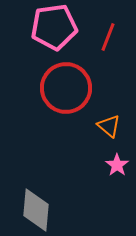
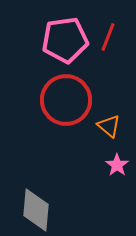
pink pentagon: moved 11 px right, 13 px down
red circle: moved 12 px down
